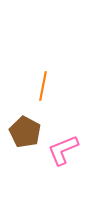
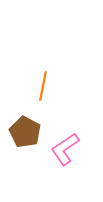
pink L-shape: moved 2 px right, 1 px up; rotated 12 degrees counterclockwise
